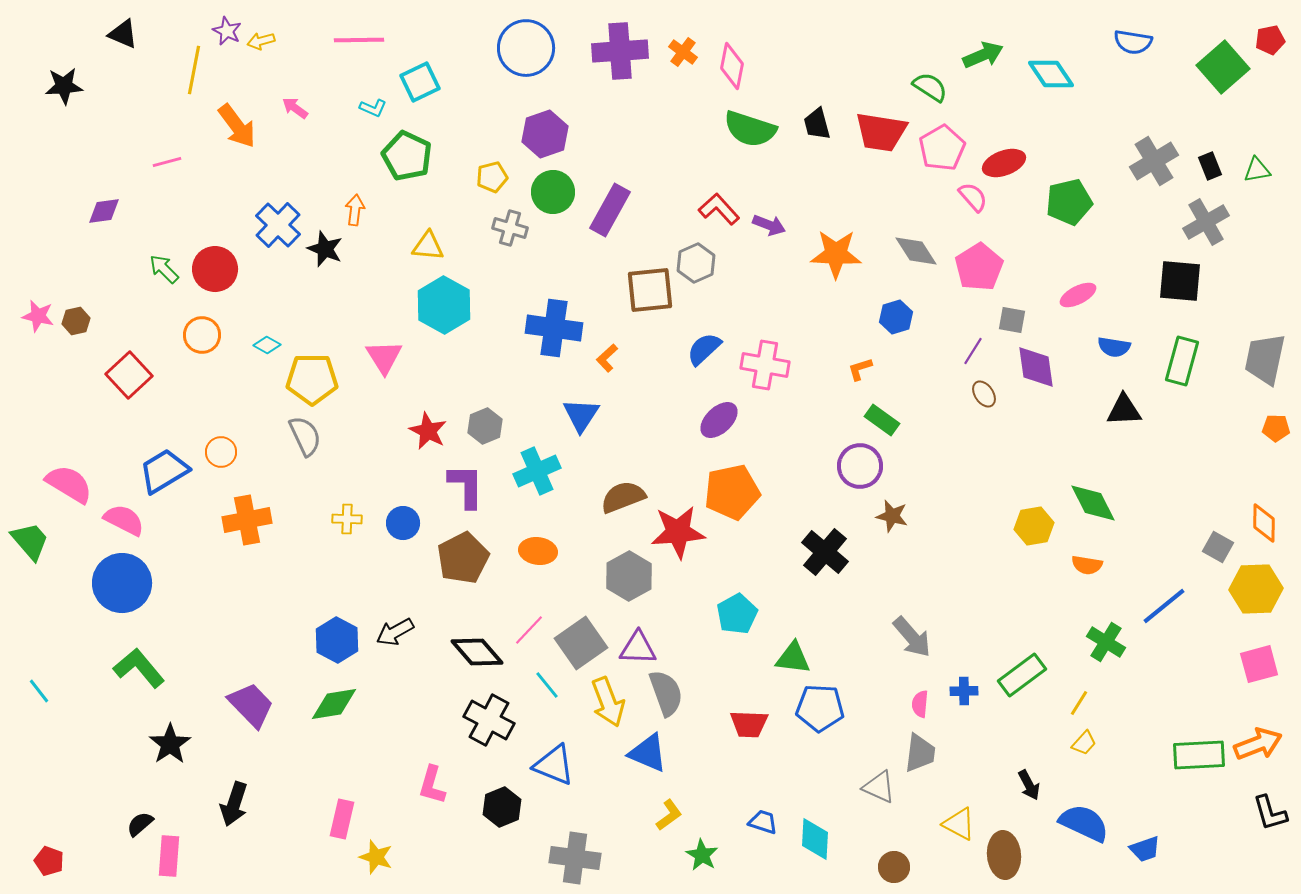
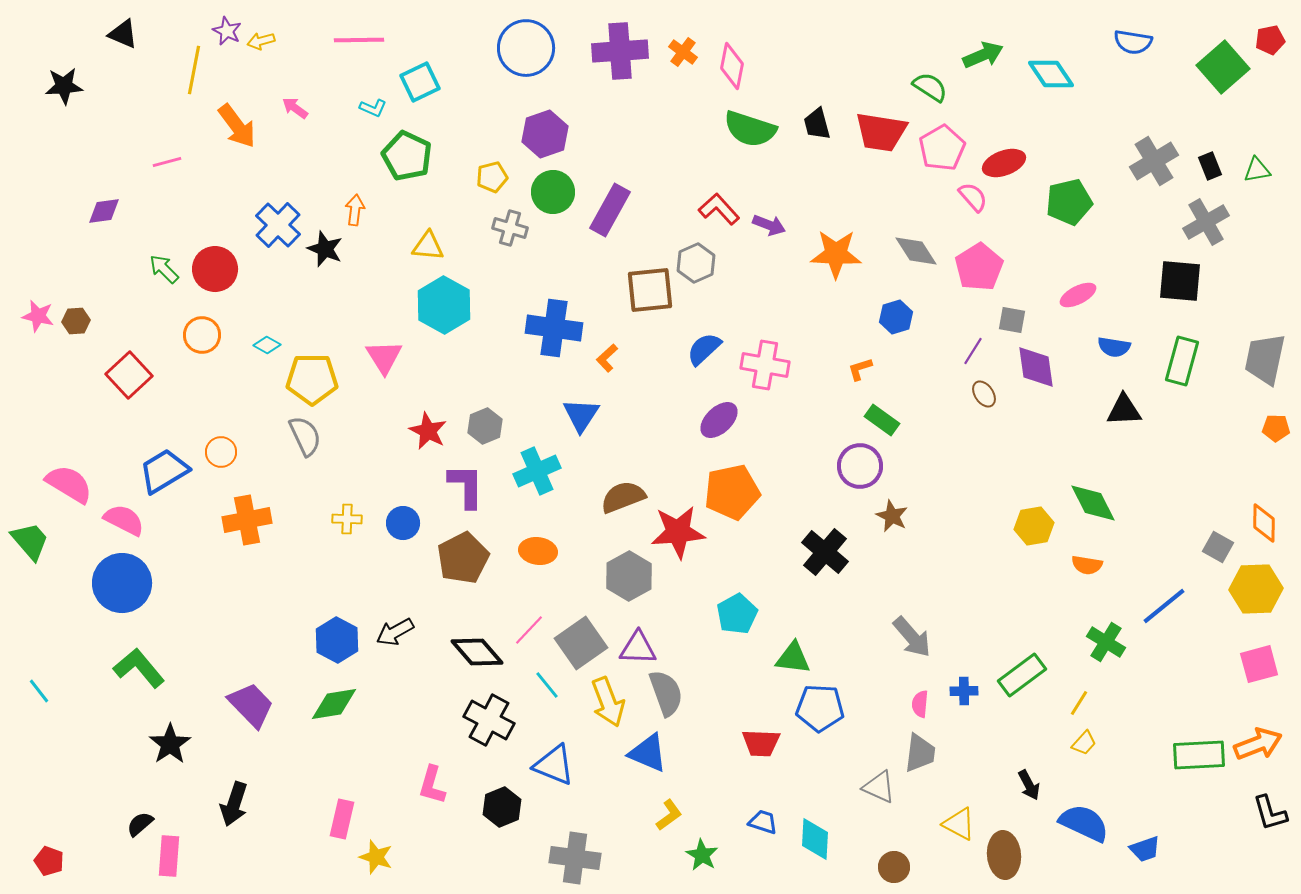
brown hexagon at (76, 321): rotated 8 degrees clockwise
brown star at (892, 516): rotated 12 degrees clockwise
red trapezoid at (749, 724): moved 12 px right, 19 px down
